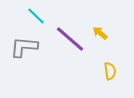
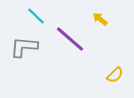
yellow arrow: moved 14 px up
yellow semicircle: moved 5 px right, 4 px down; rotated 54 degrees clockwise
